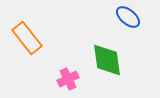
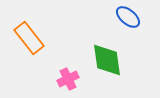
orange rectangle: moved 2 px right
